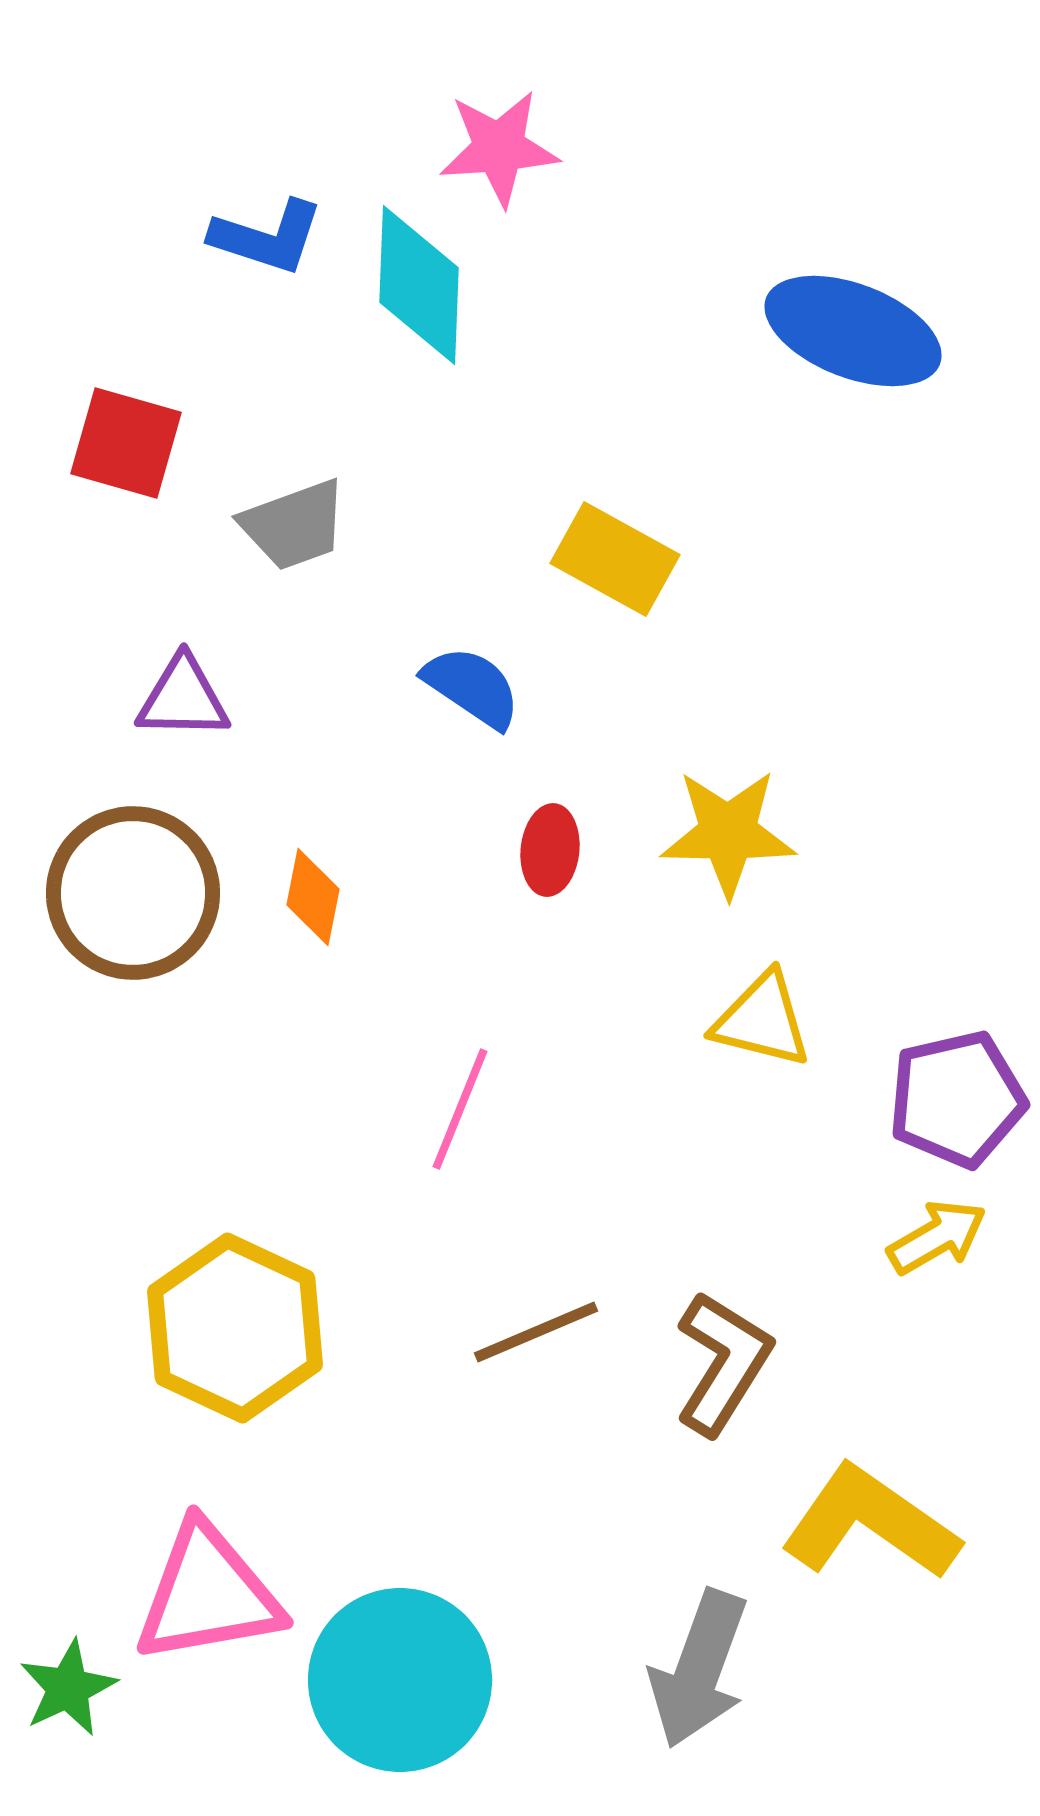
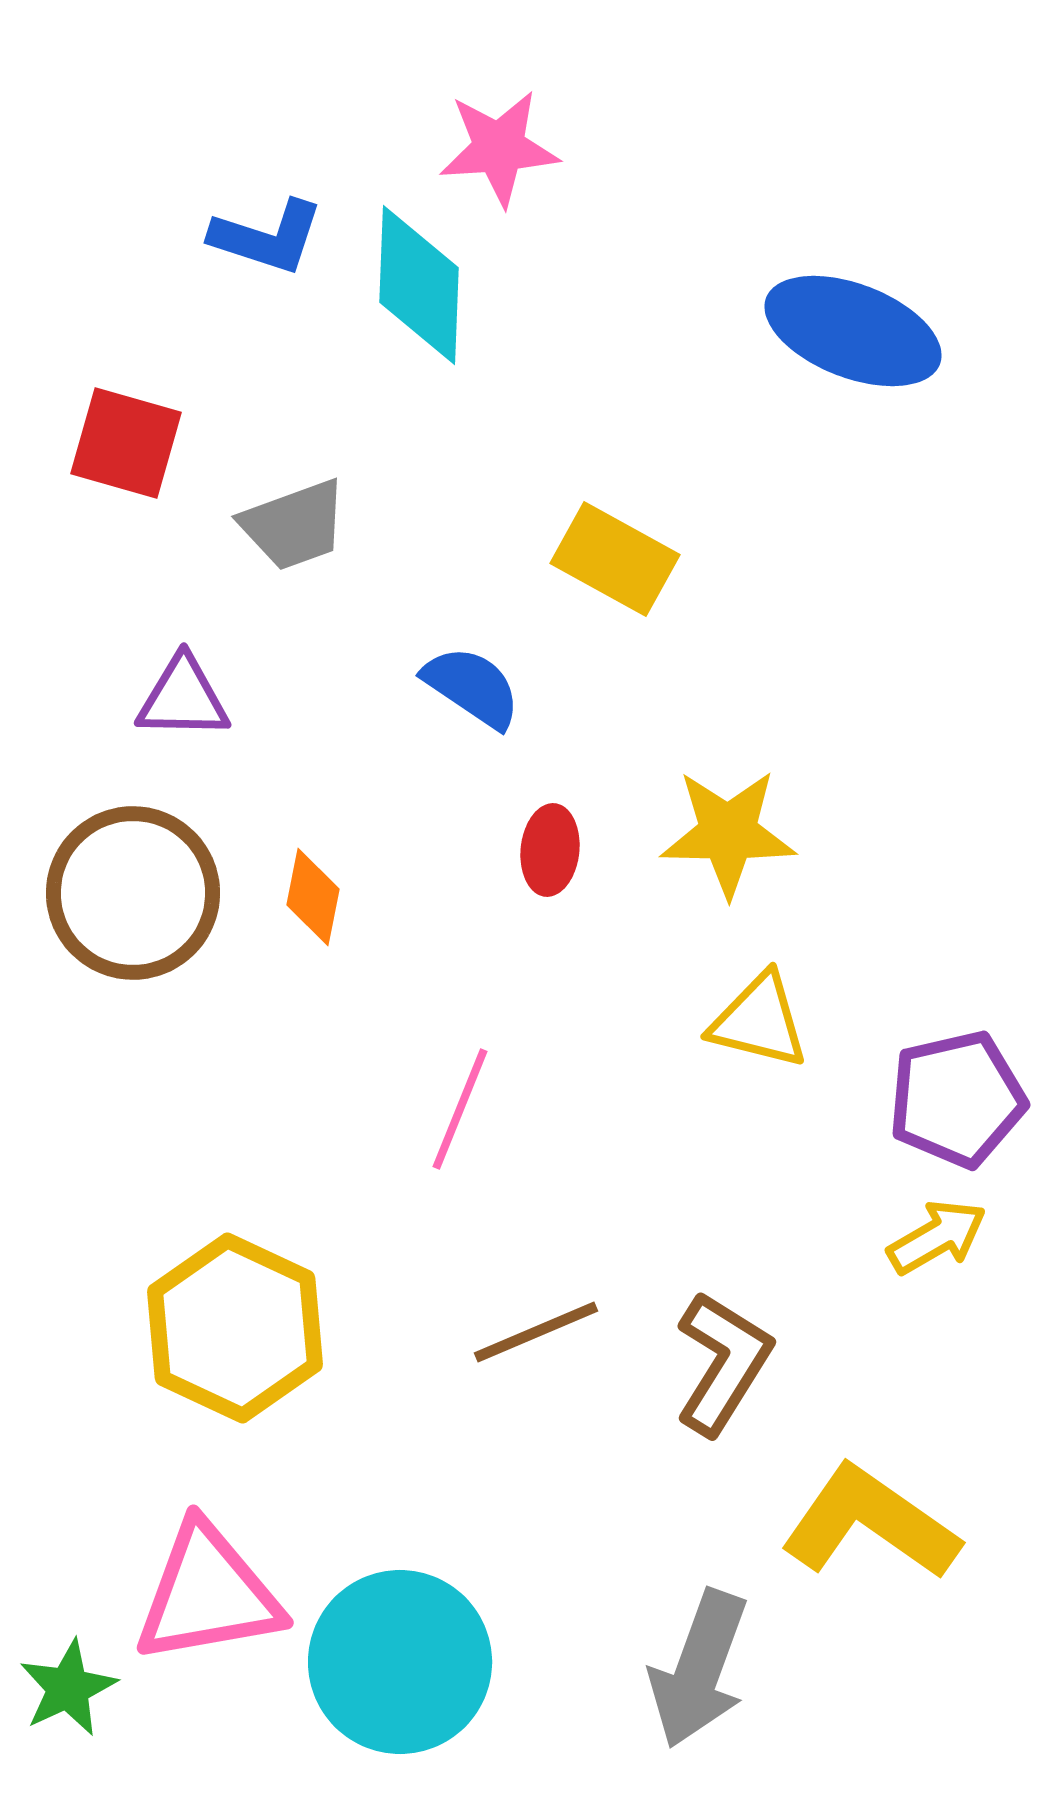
yellow triangle: moved 3 px left, 1 px down
cyan circle: moved 18 px up
